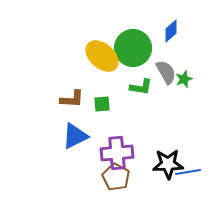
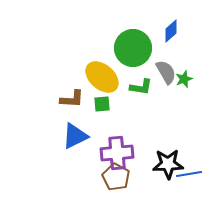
yellow ellipse: moved 21 px down
blue line: moved 1 px right, 2 px down
